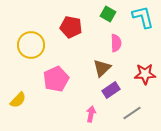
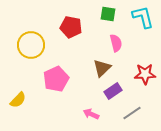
green square: rotated 21 degrees counterclockwise
pink semicircle: rotated 12 degrees counterclockwise
purple rectangle: moved 2 px right, 1 px down
pink arrow: rotated 77 degrees counterclockwise
